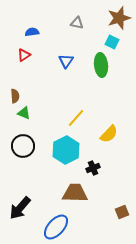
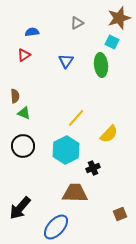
gray triangle: rotated 40 degrees counterclockwise
brown square: moved 2 px left, 2 px down
